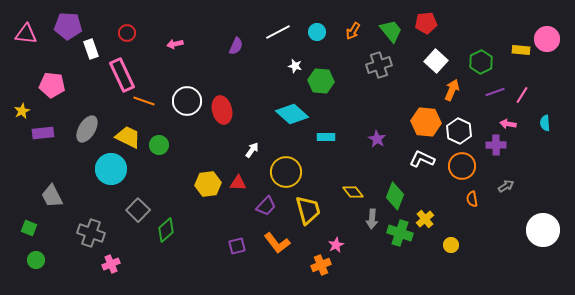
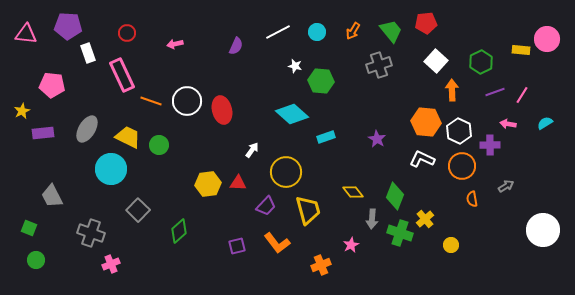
white rectangle at (91, 49): moved 3 px left, 4 px down
orange arrow at (452, 90): rotated 25 degrees counterclockwise
orange line at (144, 101): moved 7 px right
cyan semicircle at (545, 123): rotated 63 degrees clockwise
cyan rectangle at (326, 137): rotated 18 degrees counterclockwise
purple cross at (496, 145): moved 6 px left
green diamond at (166, 230): moved 13 px right, 1 px down
pink star at (336, 245): moved 15 px right
